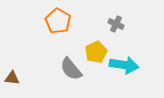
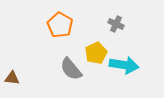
orange pentagon: moved 2 px right, 4 px down
yellow pentagon: moved 1 px down
